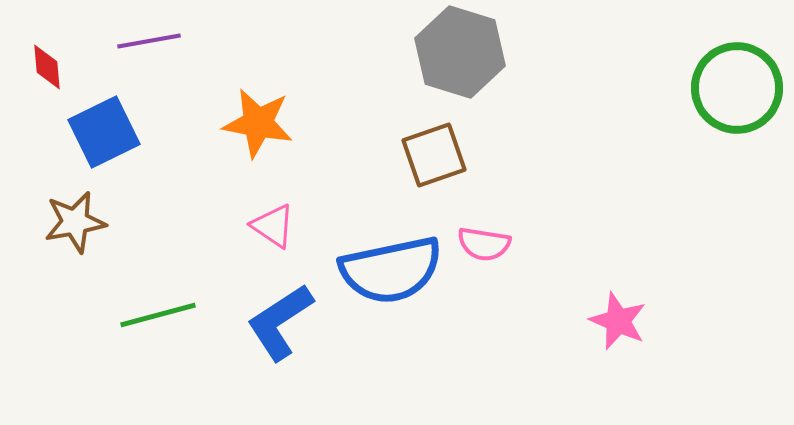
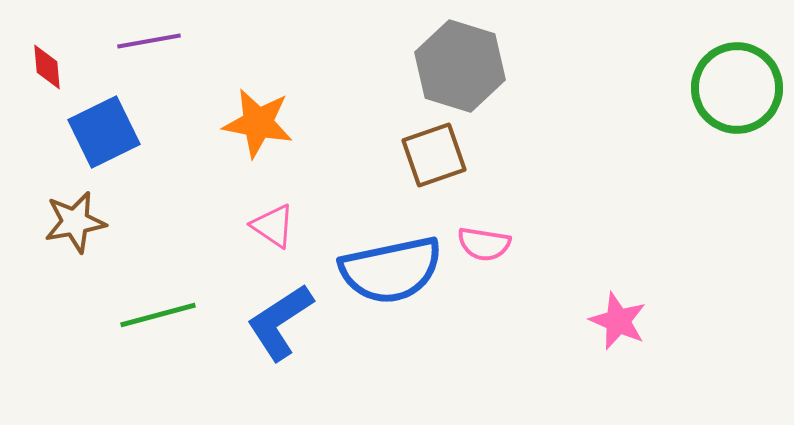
gray hexagon: moved 14 px down
